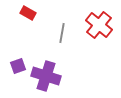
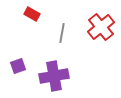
red rectangle: moved 4 px right, 1 px down
red cross: moved 2 px right, 2 px down; rotated 12 degrees clockwise
purple cross: moved 8 px right; rotated 28 degrees counterclockwise
